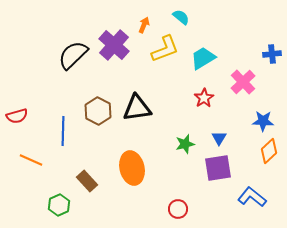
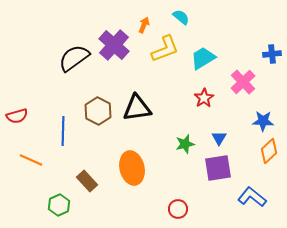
black semicircle: moved 1 px right, 3 px down; rotated 8 degrees clockwise
